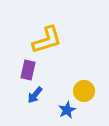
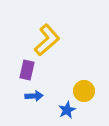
yellow L-shape: rotated 24 degrees counterclockwise
purple rectangle: moved 1 px left
blue arrow: moved 1 px left, 1 px down; rotated 132 degrees counterclockwise
